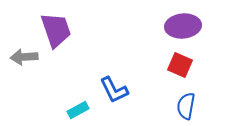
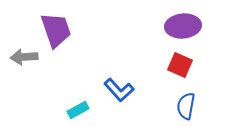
blue L-shape: moved 5 px right; rotated 16 degrees counterclockwise
